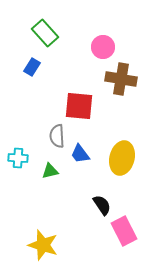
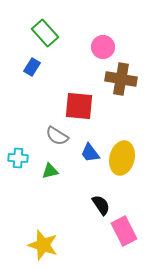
gray semicircle: rotated 55 degrees counterclockwise
blue trapezoid: moved 10 px right, 1 px up
black semicircle: moved 1 px left
